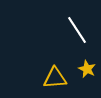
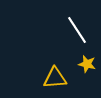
yellow star: moved 5 px up; rotated 12 degrees counterclockwise
